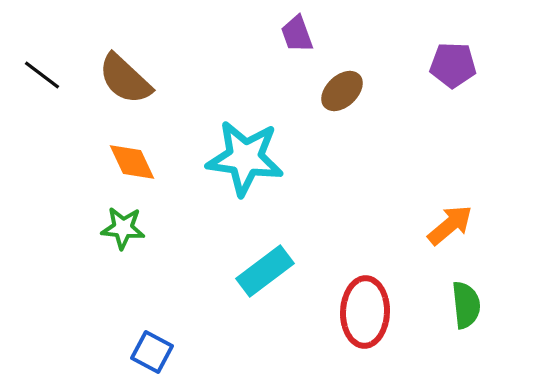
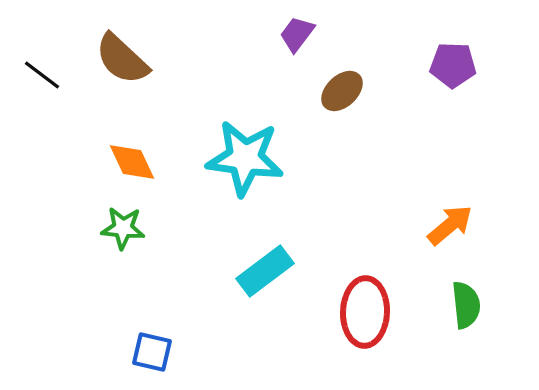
purple trapezoid: rotated 57 degrees clockwise
brown semicircle: moved 3 px left, 20 px up
blue square: rotated 15 degrees counterclockwise
